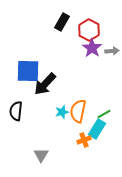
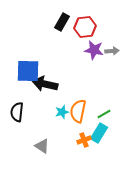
red hexagon: moved 4 px left, 3 px up; rotated 25 degrees clockwise
purple star: moved 2 px right, 2 px down; rotated 24 degrees counterclockwise
black arrow: rotated 60 degrees clockwise
black semicircle: moved 1 px right, 1 px down
cyan rectangle: moved 2 px right, 4 px down
gray triangle: moved 1 px right, 9 px up; rotated 28 degrees counterclockwise
